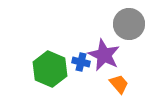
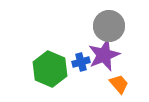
gray circle: moved 20 px left, 2 px down
purple star: rotated 24 degrees clockwise
blue cross: rotated 30 degrees counterclockwise
